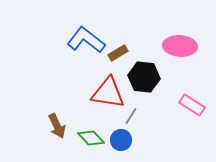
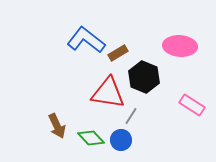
black hexagon: rotated 16 degrees clockwise
